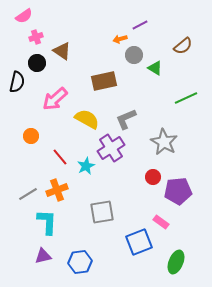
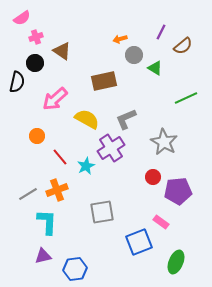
pink semicircle: moved 2 px left, 2 px down
purple line: moved 21 px right, 7 px down; rotated 35 degrees counterclockwise
black circle: moved 2 px left
orange circle: moved 6 px right
blue hexagon: moved 5 px left, 7 px down
